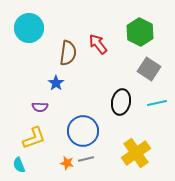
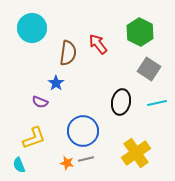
cyan circle: moved 3 px right
purple semicircle: moved 5 px up; rotated 21 degrees clockwise
